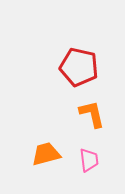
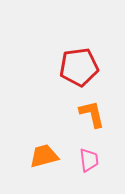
red pentagon: rotated 21 degrees counterclockwise
orange trapezoid: moved 2 px left, 2 px down
